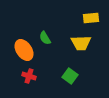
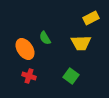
yellow rectangle: rotated 21 degrees counterclockwise
orange ellipse: moved 1 px right, 1 px up
green square: moved 1 px right
